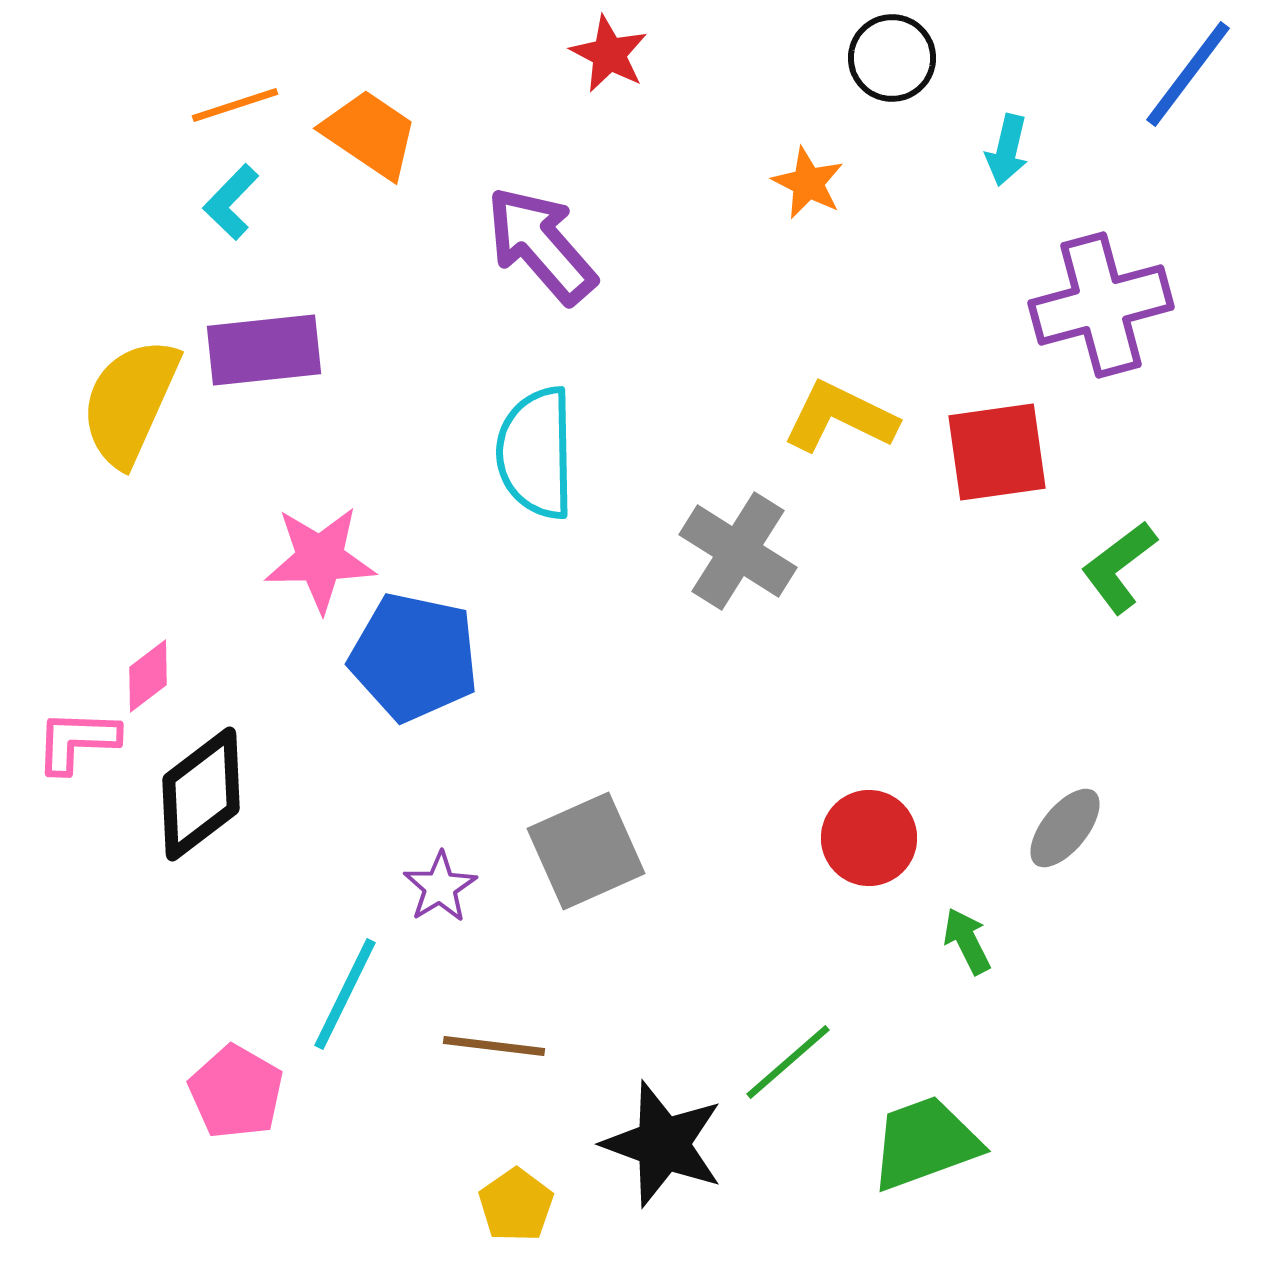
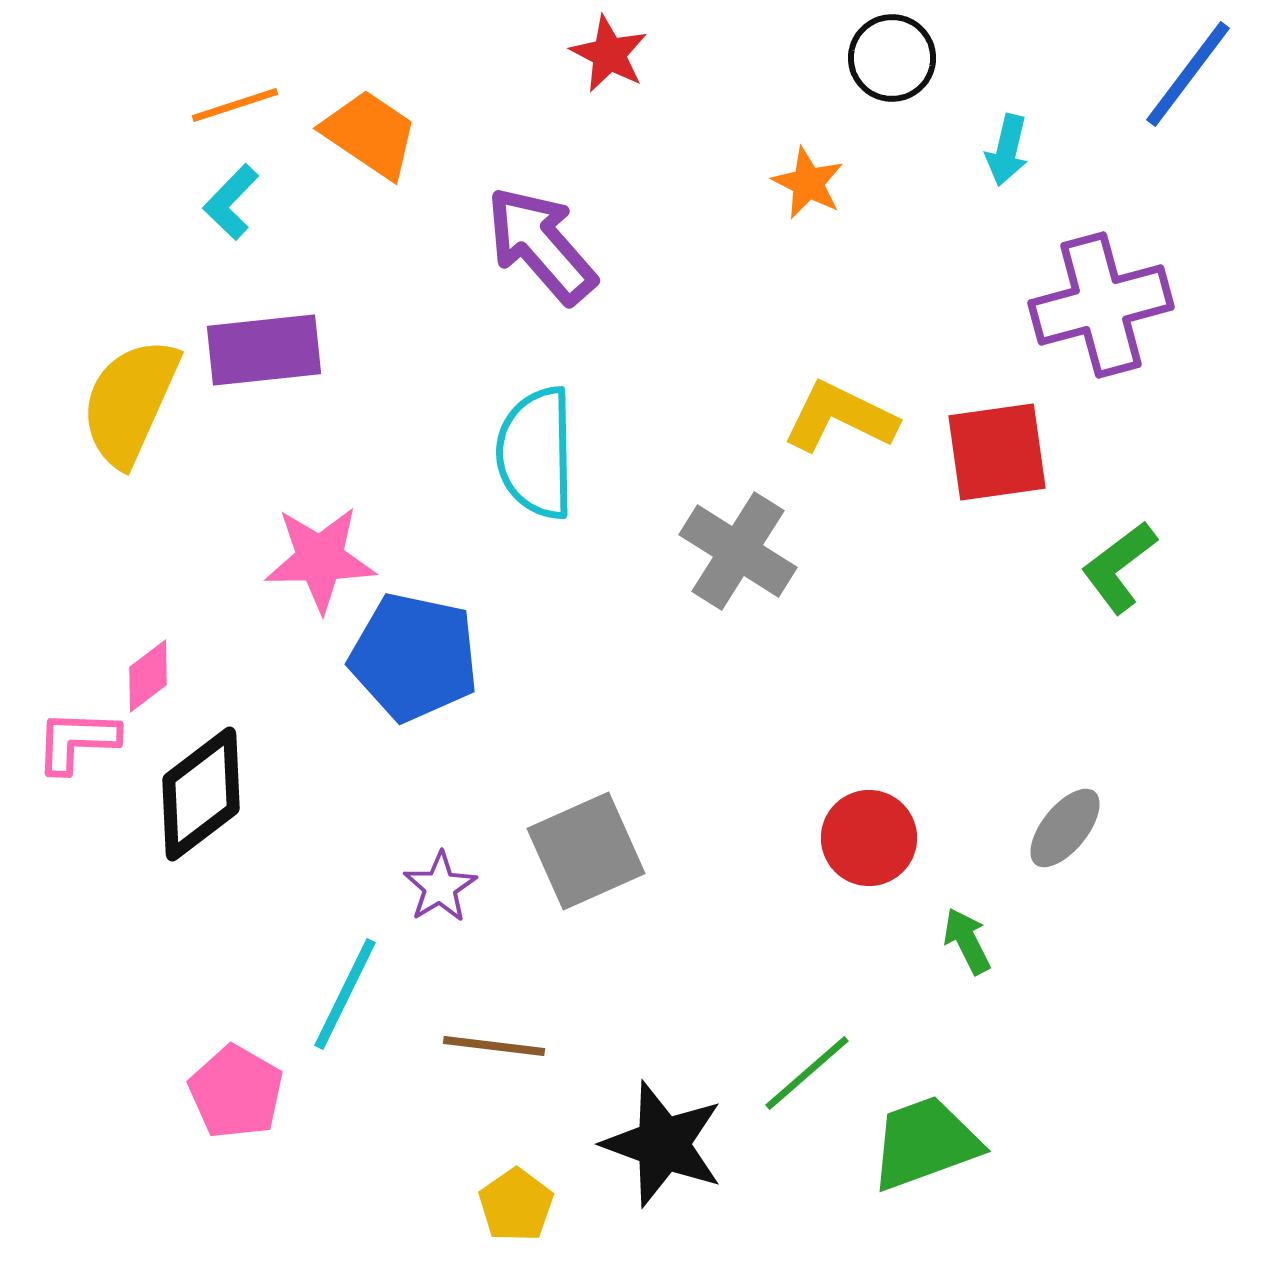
green line: moved 19 px right, 11 px down
